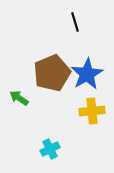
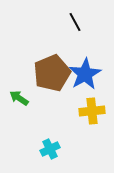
black line: rotated 12 degrees counterclockwise
blue star: moved 2 px left
